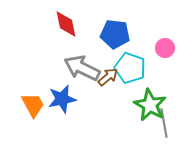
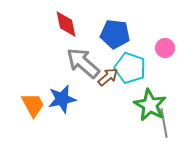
gray arrow: moved 1 px right, 5 px up; rotated 15 degrees clockwise
